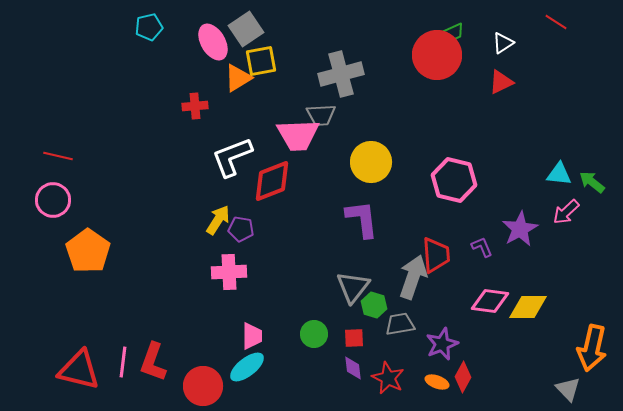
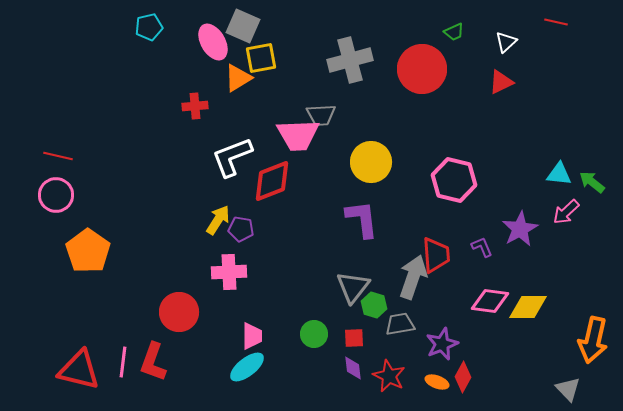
red line at (556, 22): rotated 20 degrees counterclockwise
gray square at (246, 29): moved 3 px left, 3 px up; rotated 32 degrees counterclockwise
white triangle at (503, 43): moved 3 px right, 1 px up; rotated 10 degrees counterclockwise
red circle at (437, 55): moved 15 px left, 14 px down
yellow square at (261, 61): moved 3 px up
gray cross at (341, 74): moved 9 px right, 14 px up
pink circle at (53, 200): moved 3 px right, 5 px up
orange arrow at (592, 348): moved 1 px right, 8 px up
red star at (388, 378): moved 1 px right, 2 px up
red circle at (203, 386): moved 24 px left, 74 px up
